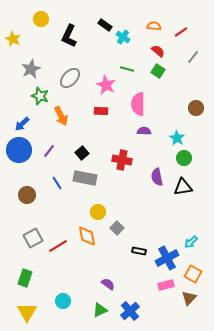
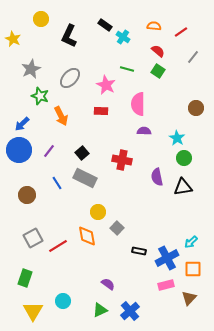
gray rectangle at (85, 178): rotated 15 degrees clockwise
orange square at (193, 274): moved 5 px up; rotated 30 degrees counterclockwise
yellow triangle at (27, 312): moved 6 px right, 1 px up
